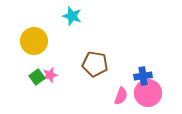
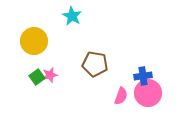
cyan star: rotated 12 degrees clockwise
